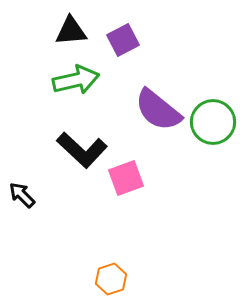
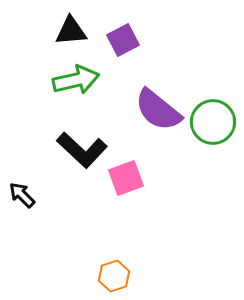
orange hexagon: moved 3 px right, 3 px up
